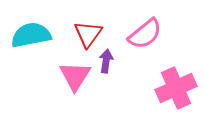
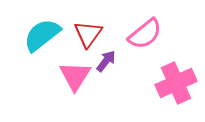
cyan semicircle: moved 11 px right; rotated 27 degrees counterclockwise
purple arrow: rotated 30 degrees clockwise
pink cross: moved 5 px up
